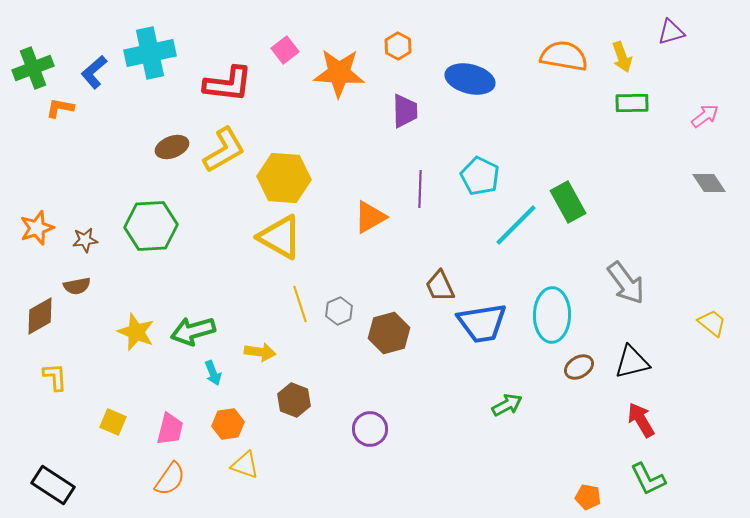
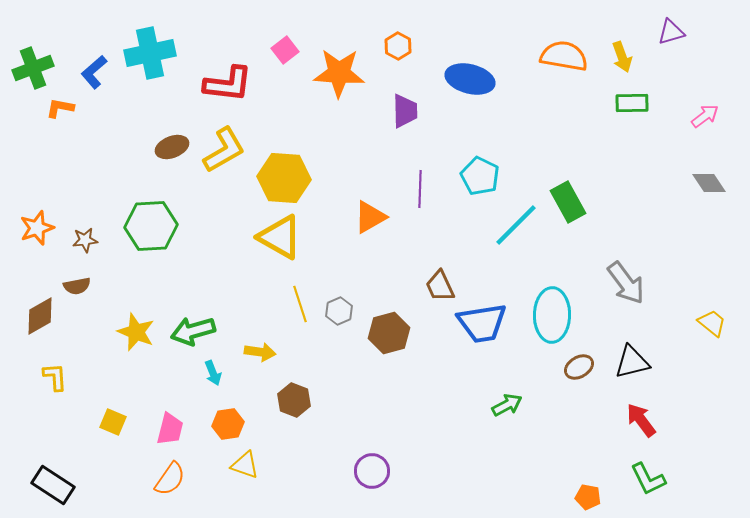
red arrow at (641, 420): rotated 6 degrees counterclockwise
purple circle at (370, 429): moved 2 px right, 42 px down
